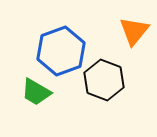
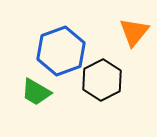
orange triangle: moved 1 px down
black hexagon: moved 2 px left; rotated 12 degrees clockwise
